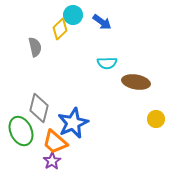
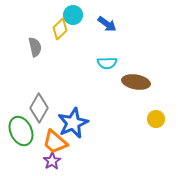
blue arrow: moved 5 px right, 2 px down
gray diamond: rotated 16 degrees clockwise
